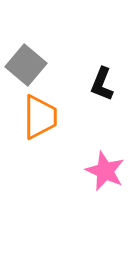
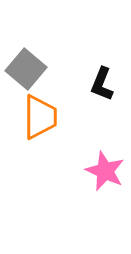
gray square: moved 4 px down
